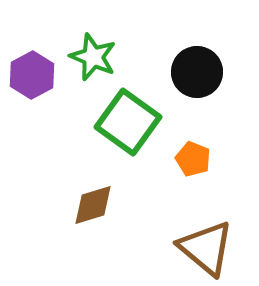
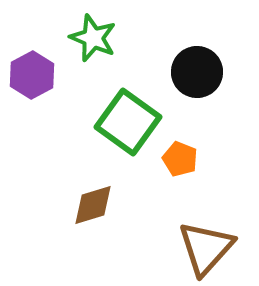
green star: moved 19 px up
orange pentagon: moved 13 px left
brown triangle: rotated 32 degrees clockwise
